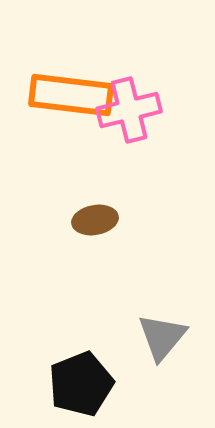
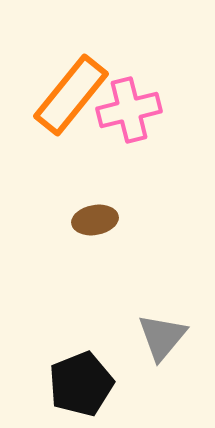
orange rectangle: rotated 58 degrees counterclockwise
